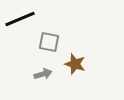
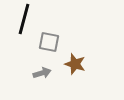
black line: moved 4 px right; rotated 52 degrees counterclockwise
gray arrow: moved 1 px left, 1 px up
